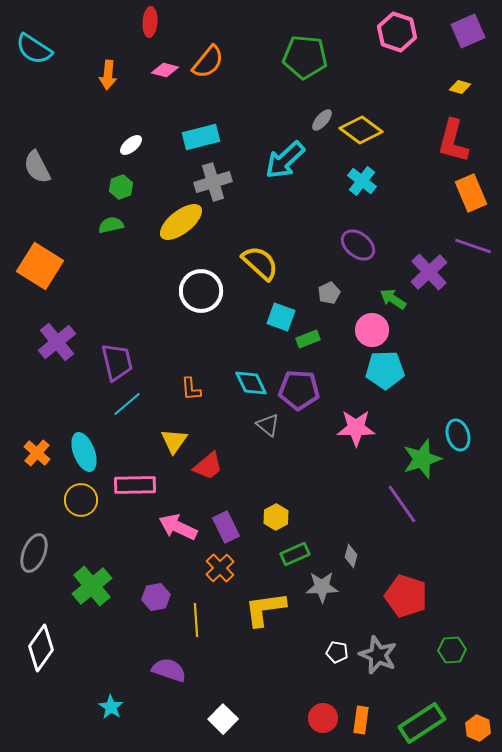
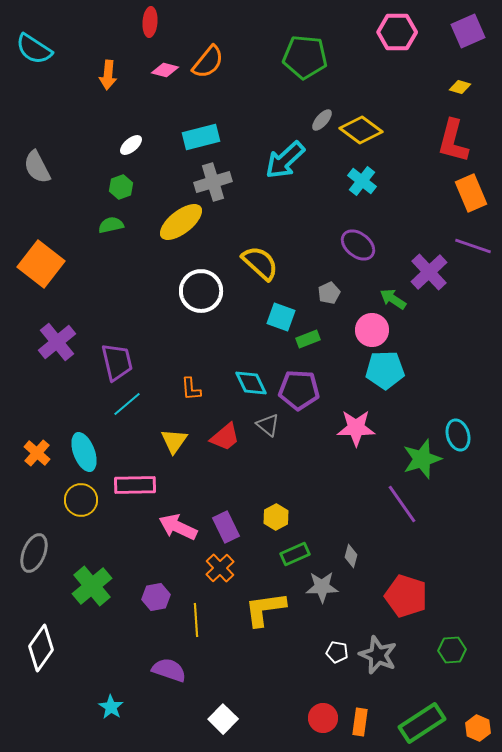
pink hexagon at (397, 32): rotated 18 degrees counterclockwise
orange square at (40, 266): moved 1 px right, 2 px up; rotated 6 degrees clockwise
red trapezoid at (208, 466): moved 17 px right, 29 px up
orange rectangle at (361, 720): moved 1 px left, 2 px down
